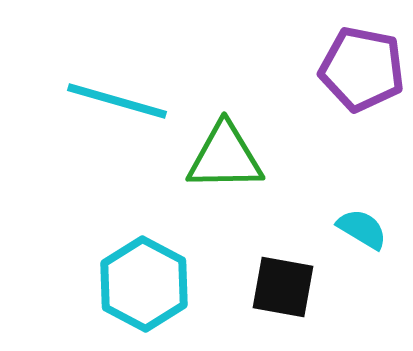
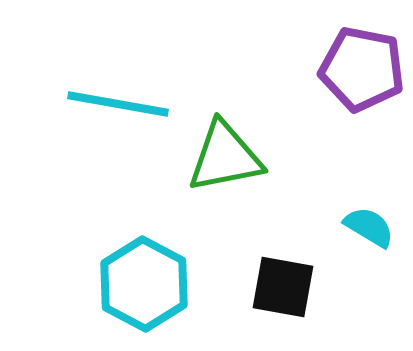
cyan line: moved 1 px right, 3 px down; rotated 6 degrees counterclockwise
green triangle: rotated 10 degrees counterclockwise
cyan semicircle: moved 7 px right, 2 px up
